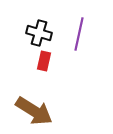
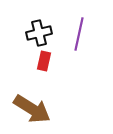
black cross: rotated 30 degrees counterclockwise
brown arrow: moved 2 px left, 2 px up
